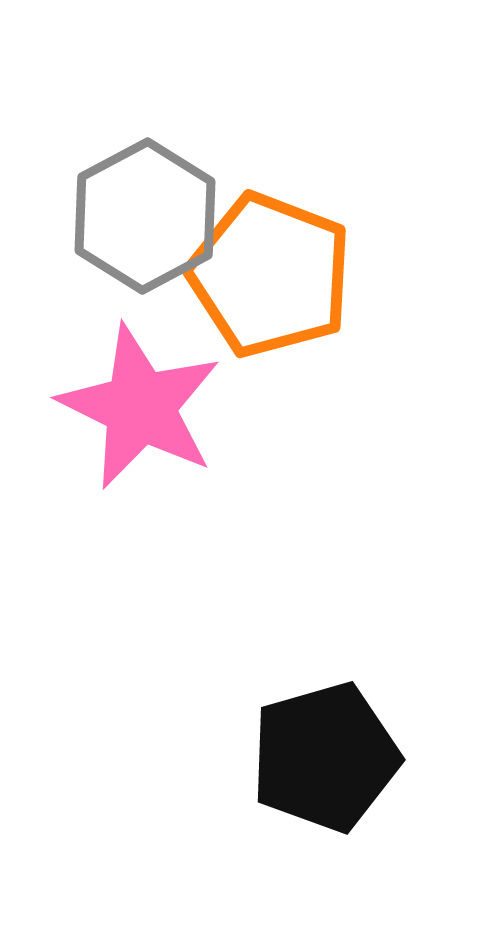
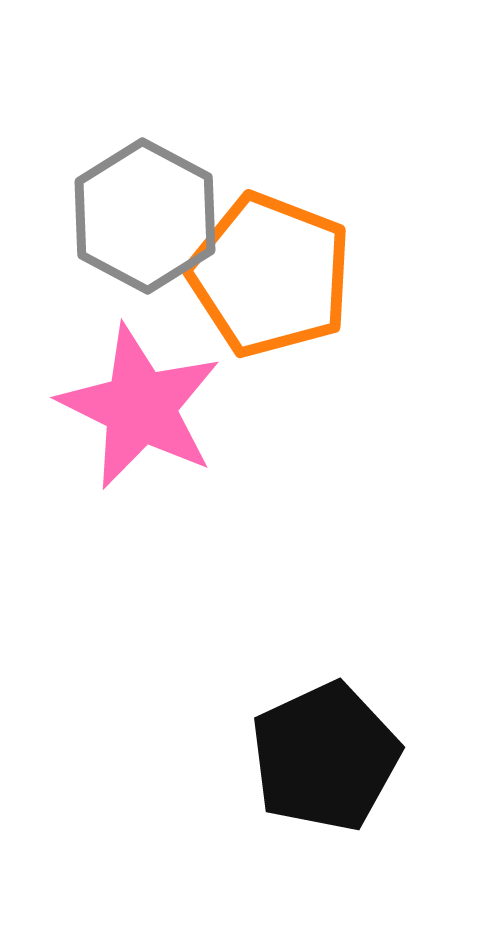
gray hexagon: rotated 4 degrees counterclockwise
black pentagon: rotated 9 degrees counterclockwise
